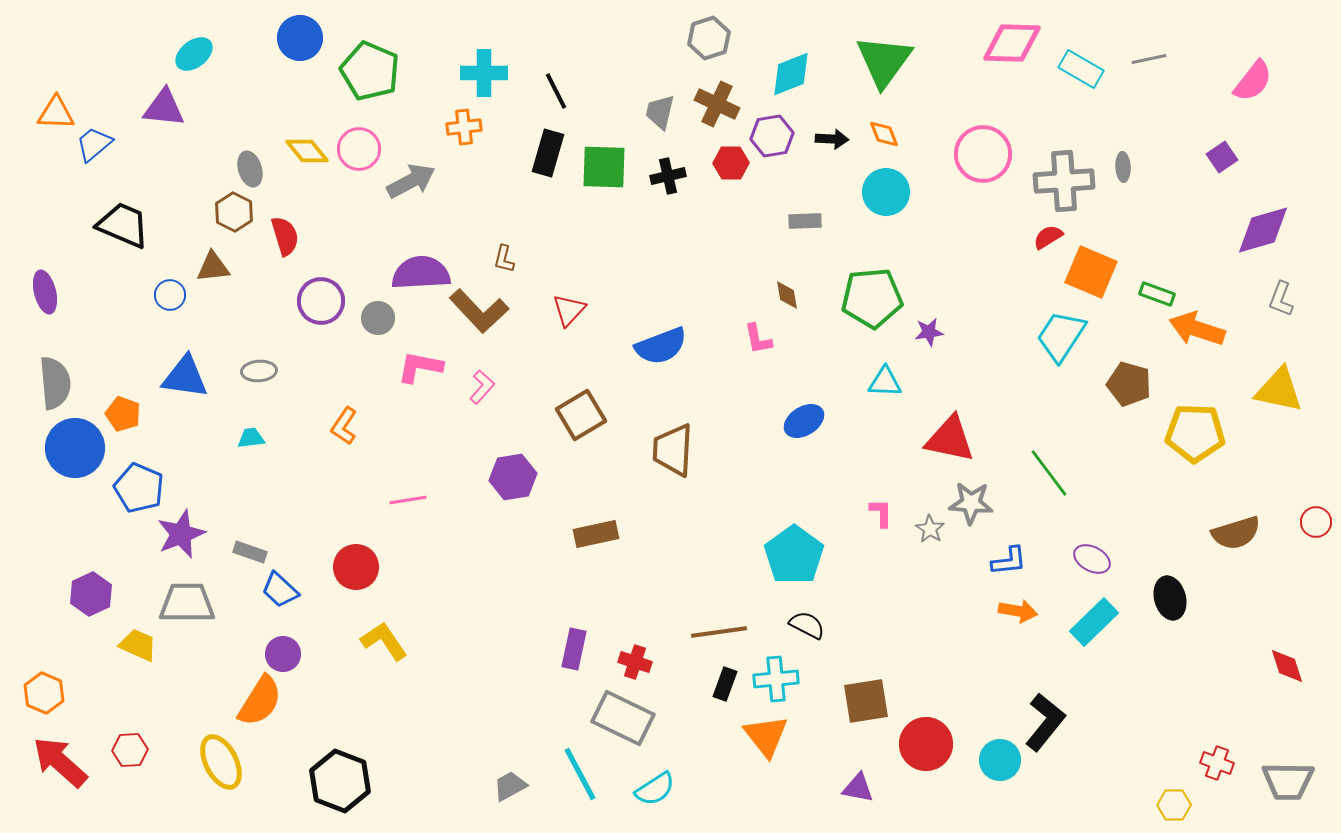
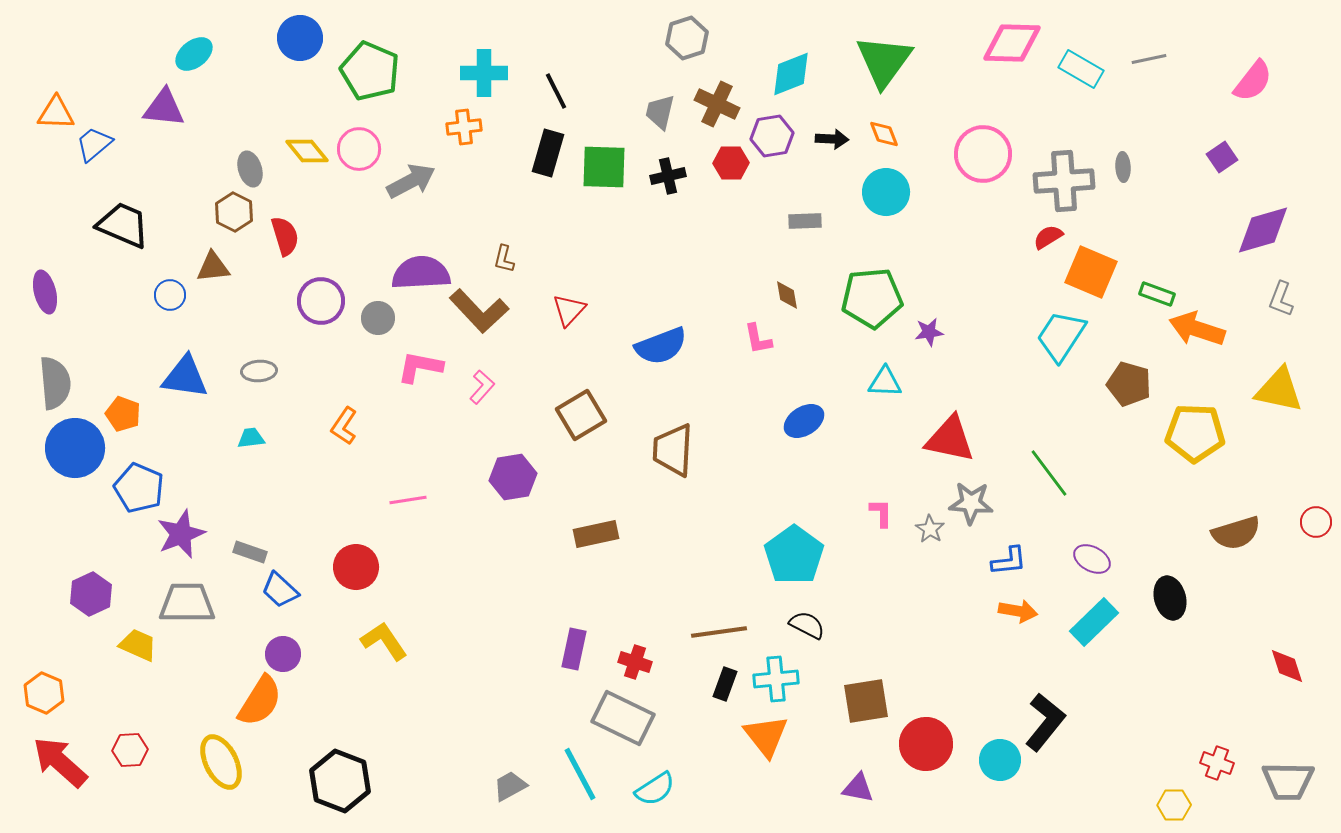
gray hexagon at (709, 38): moved 22 px left
